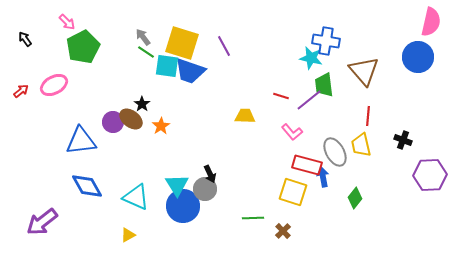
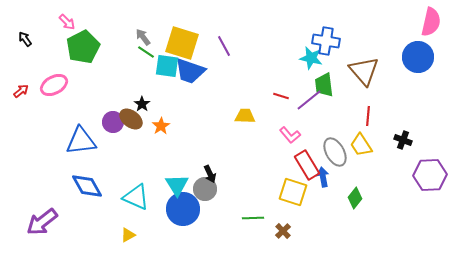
pink L-shape at (292, 132): moved 2 px left, 3 px down
yellow trapezoid at (361, 145): rotated 20 degrees counterclockwise
red rectangle at (307, 165): rotated 44 degrees clockwise
blue circle at (183, 206): moved 3 px down
